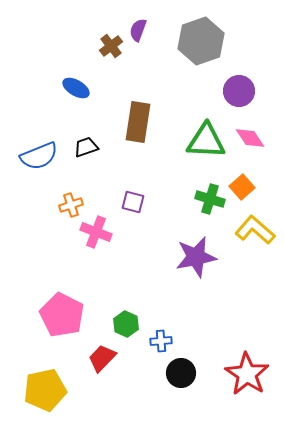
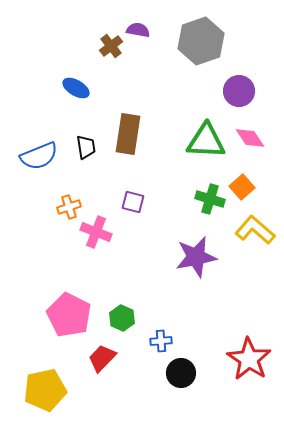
purple semicircle: rotated 80 degrees clockwise
brown rectangle: moved 10 px left, 12 px down
black trapezoid: rotated 100 degrees clockwise
orange cross: moved 2 px left, 2 px down
pink pentagon: moved 7 px right
green hexagon: moved 4 px left, 6 px up
red star: moved 2 px right, 15 px up
